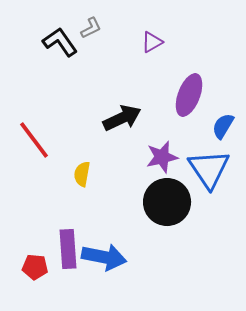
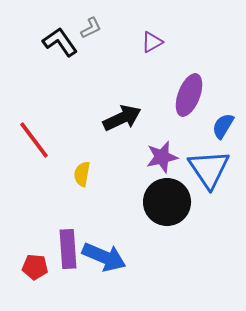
blue arrow: rotated 12 degrees clockwise
